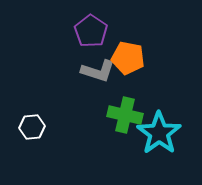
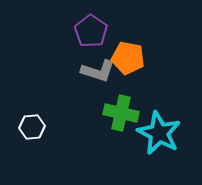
green cross: moved 4 px left, 2 px up
cyan star: rotated 9 degrees counterclockwise
